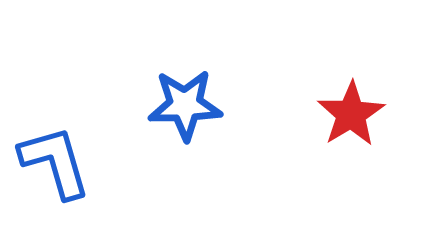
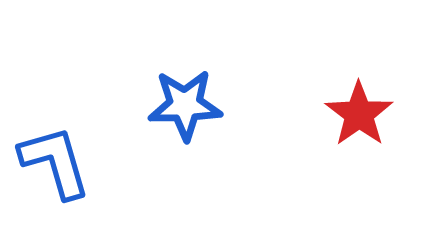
red star: moved 8 px right; rotated 4 degrees counterclockwise
